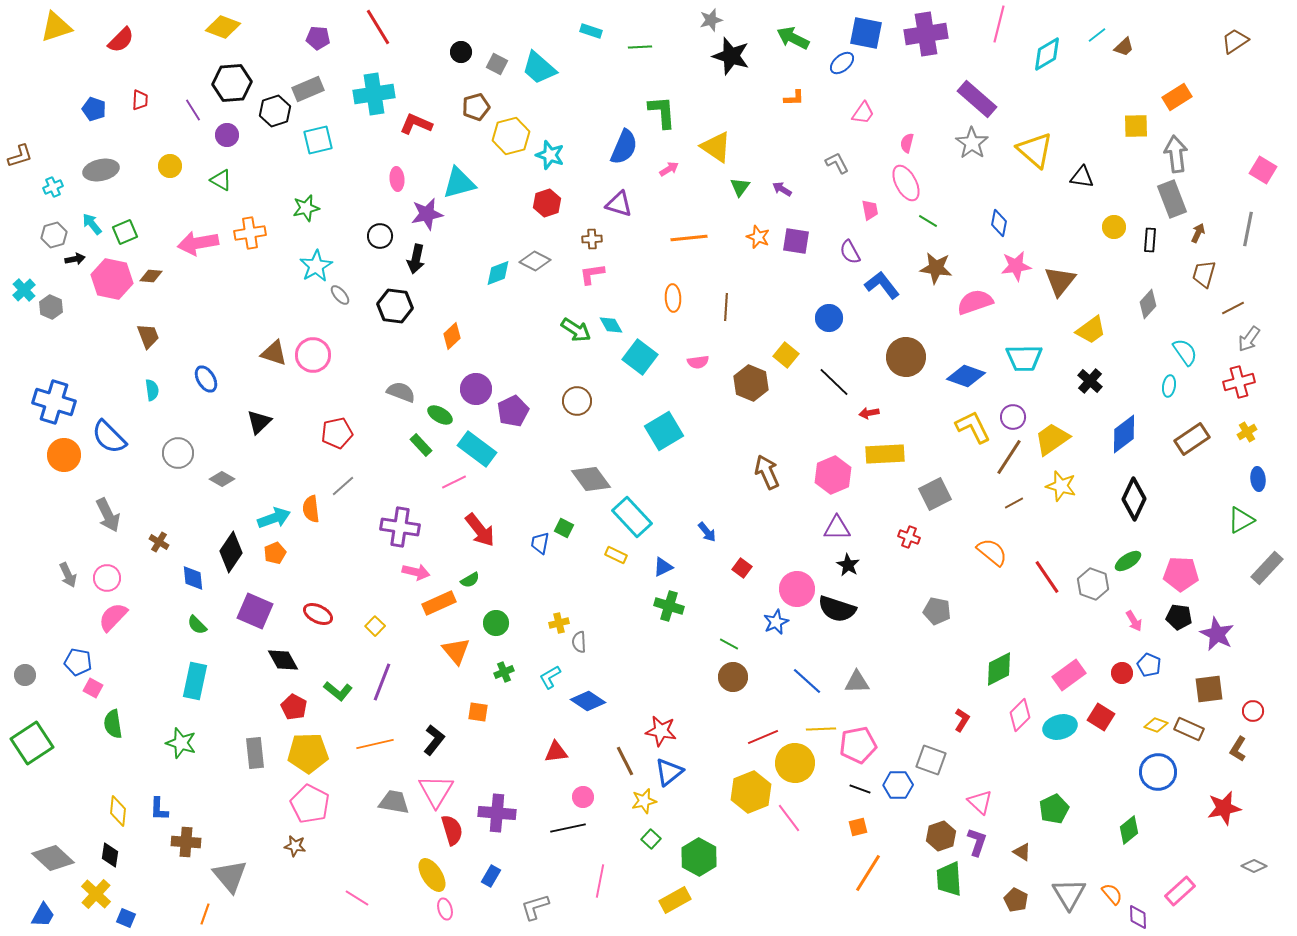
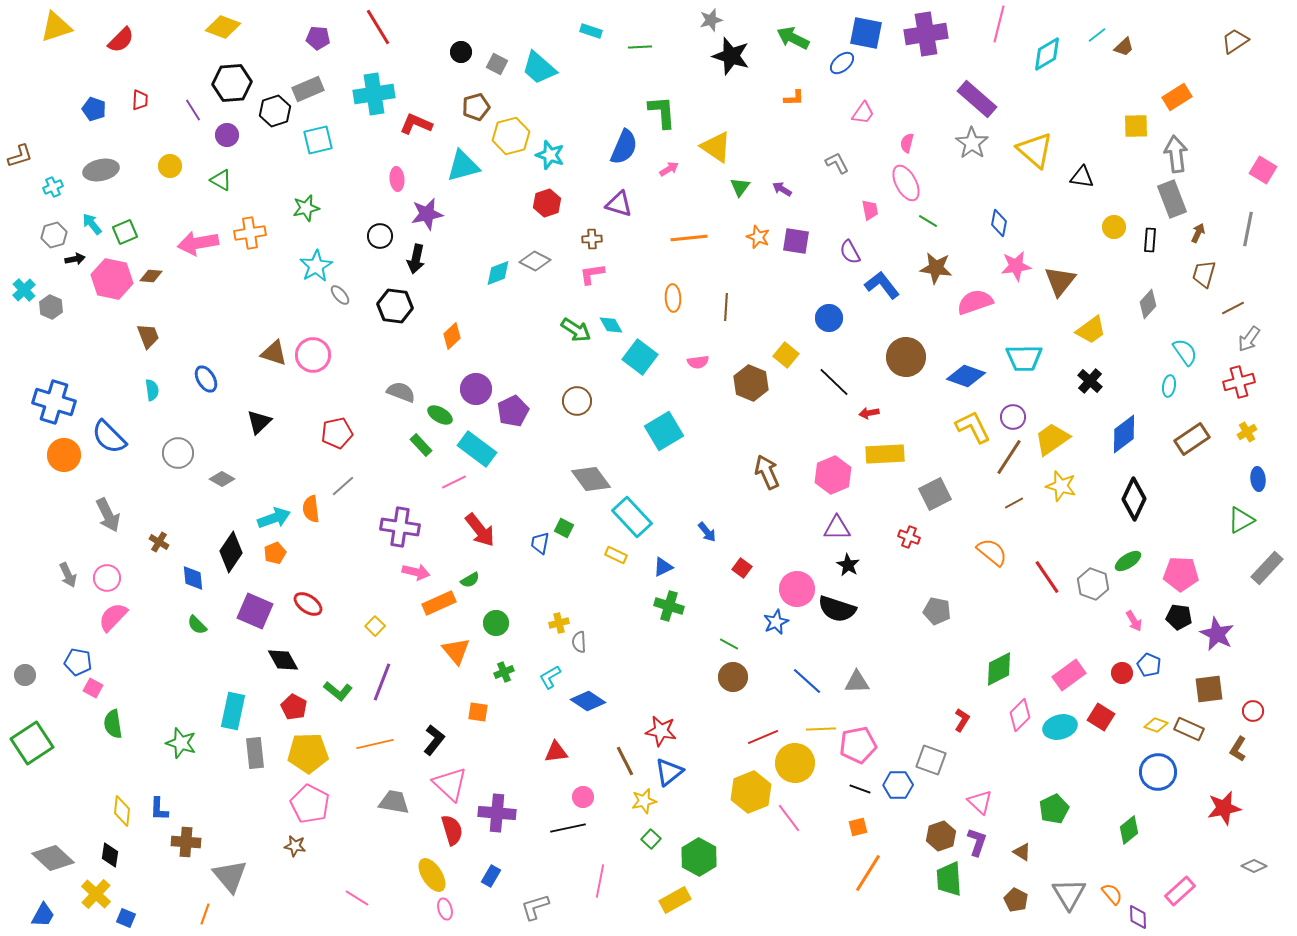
cyan triangle at (459, 183): moved 4 px right, 17 px up
red ellipse at (318, 614): moved 10 px left, 10 px up; rotated 8 degrees clockwise
cyan rectangle at (195, 681): moved 38 px right, 30 px down
pink triangle at (436, 791): moved 14 px right, 7 px up; rotated 18 degrees counterclockwise
yellow diamond at (118, 811): moved 4 px right
